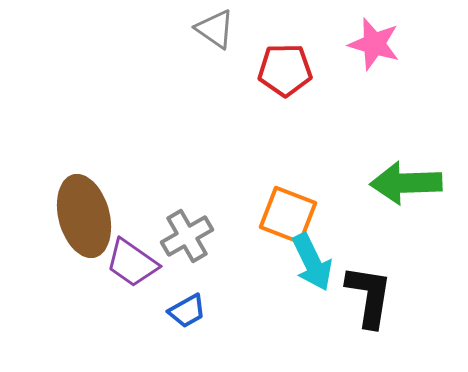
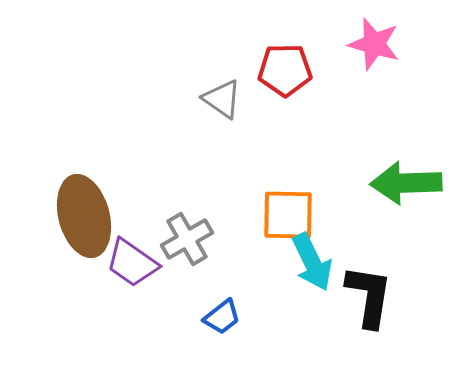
gray triangle: moved 7 px right, 70 px down
orange square: rotated 20 degrees counterclockwise
gray cross: moved 3 px down
blue trapezoid: moved 35 px right, 6 px down; rotated 9 degrees counterclockwise
